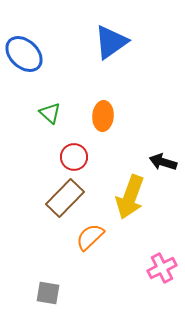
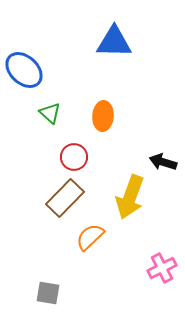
blue triangle: moved 3 px right; rotated 36 degrees clockwise
blue ellipse: moved 16 px down
